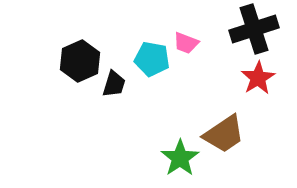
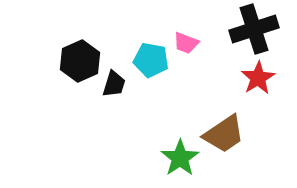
cyan pentagon: moved 1 px left, 1 px down
